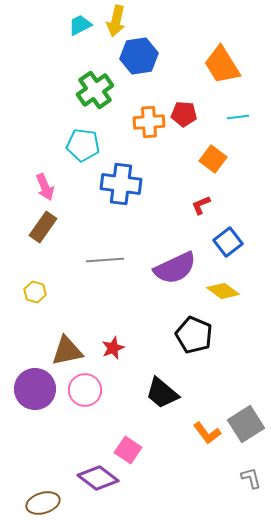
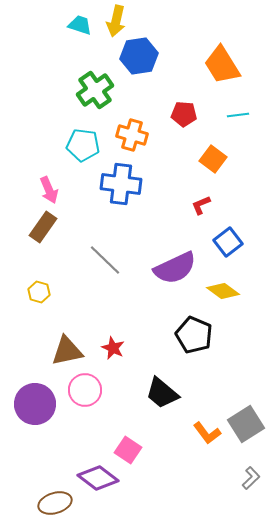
cyan trapezoid: rotated 45 degrees clockwise
cyan line: moved 2 px up
orange cross: moved 17 px left, 13 px down; rotated 20 degrees clockwise
pink arrow: moved 4 px right, 3 px down
gray line: rotated 48 degrees clockwise
yellow hexagon: moved 4 px right
red star: rotated 25 degrees counterclockwise
purple circle: moved 15 px down
gray L-shape: rotated 60 degrees clockwise
brown ellipse: moved 12 px right
